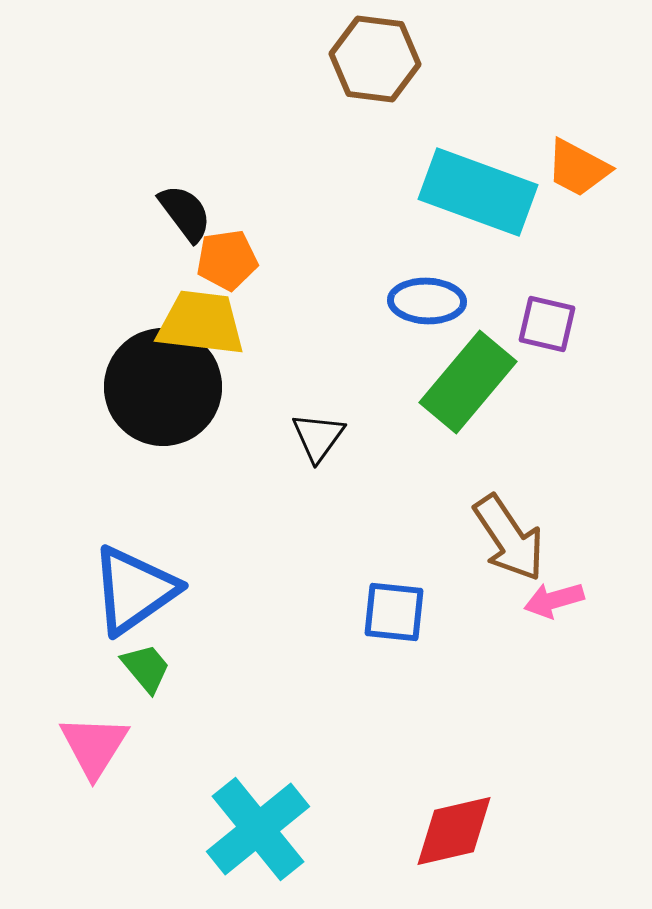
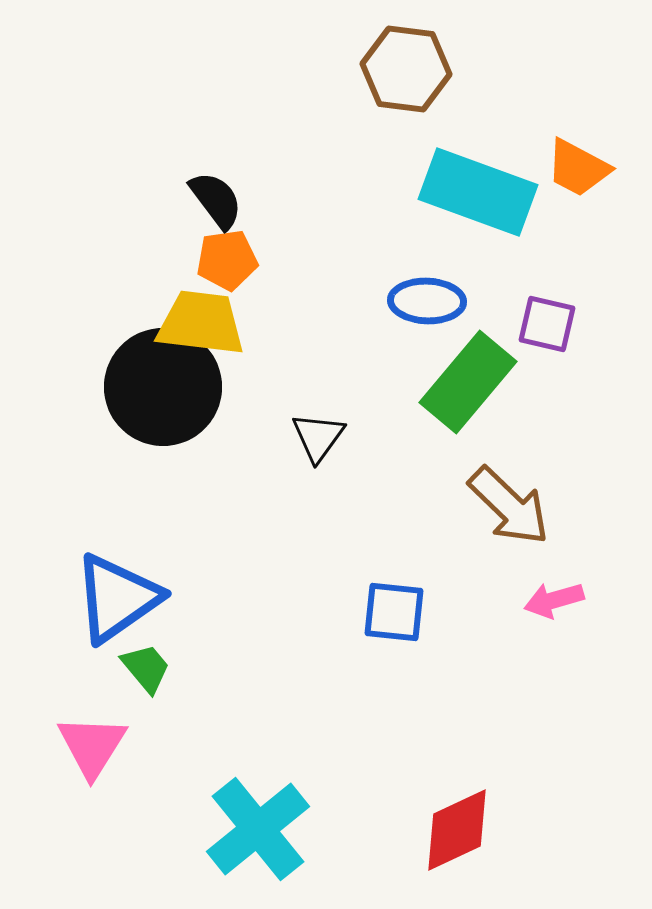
brown hexagon: moved 31 px right, 10 px down
black semicircle: moved 31 px right, 13 px up
brown arrow: moved 32 px up; rotated 12 degrees counterclockwise
blue triangle: moved 17 px left, 8 px down
pink triangle: moved 2 px left
red diamond: moved 3 px right, 1 px up; rotated 12 degrees counterclockwise
